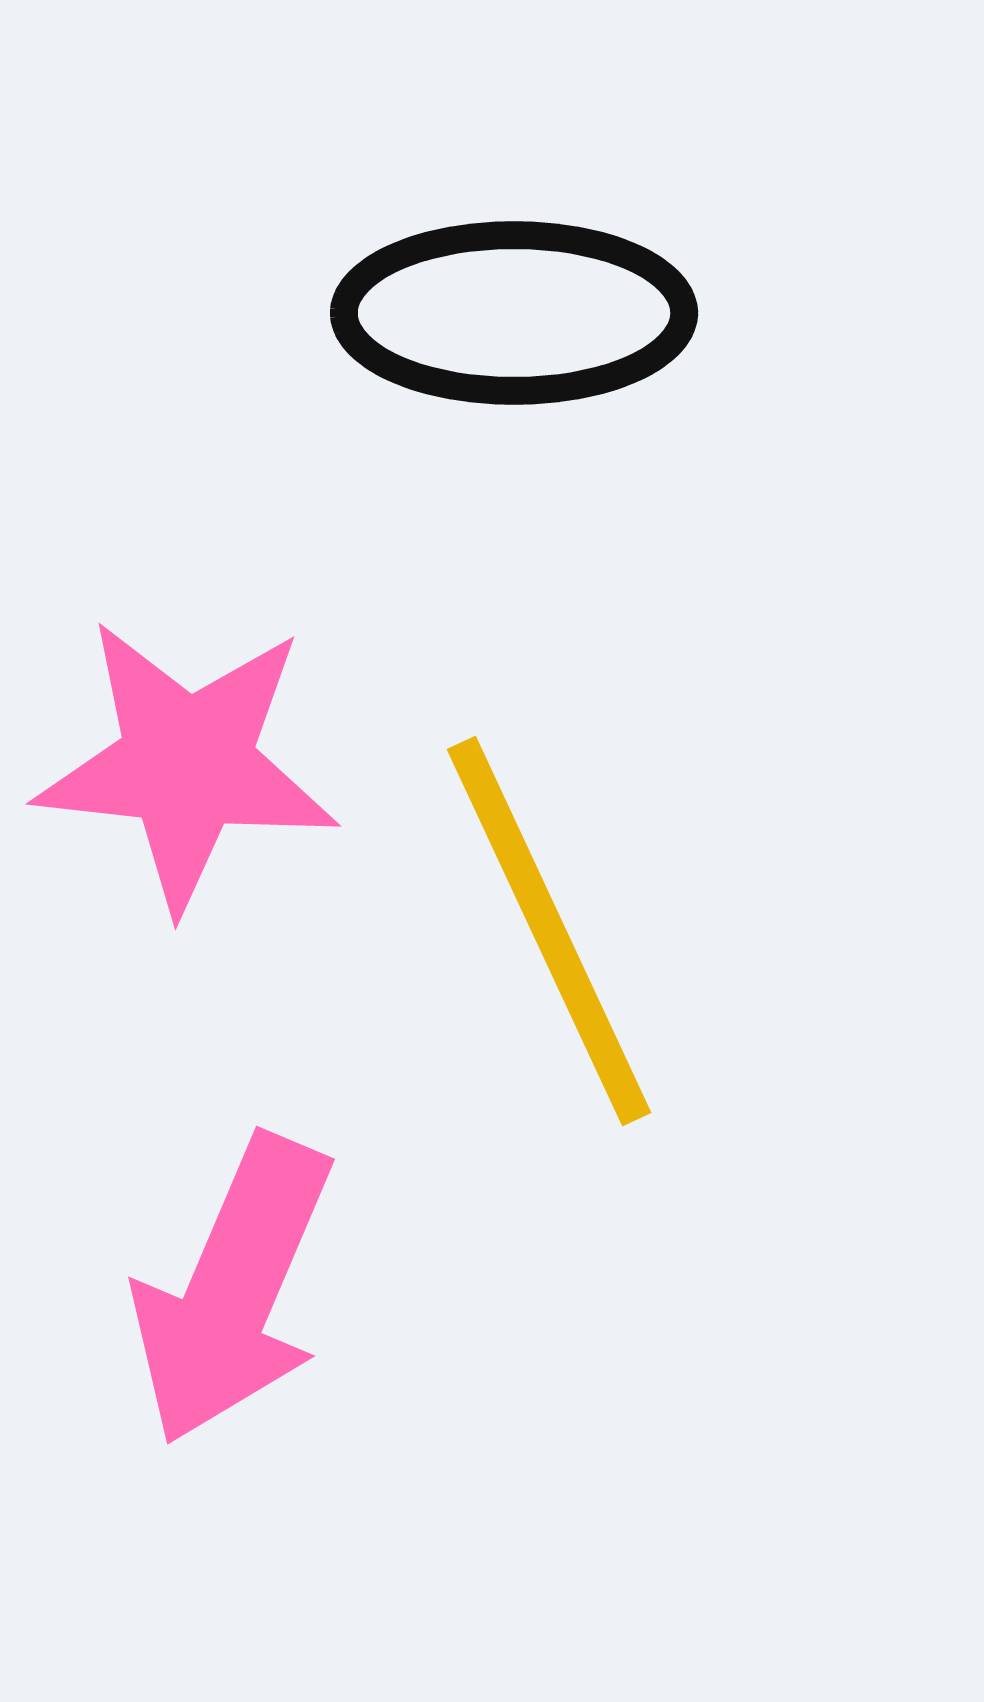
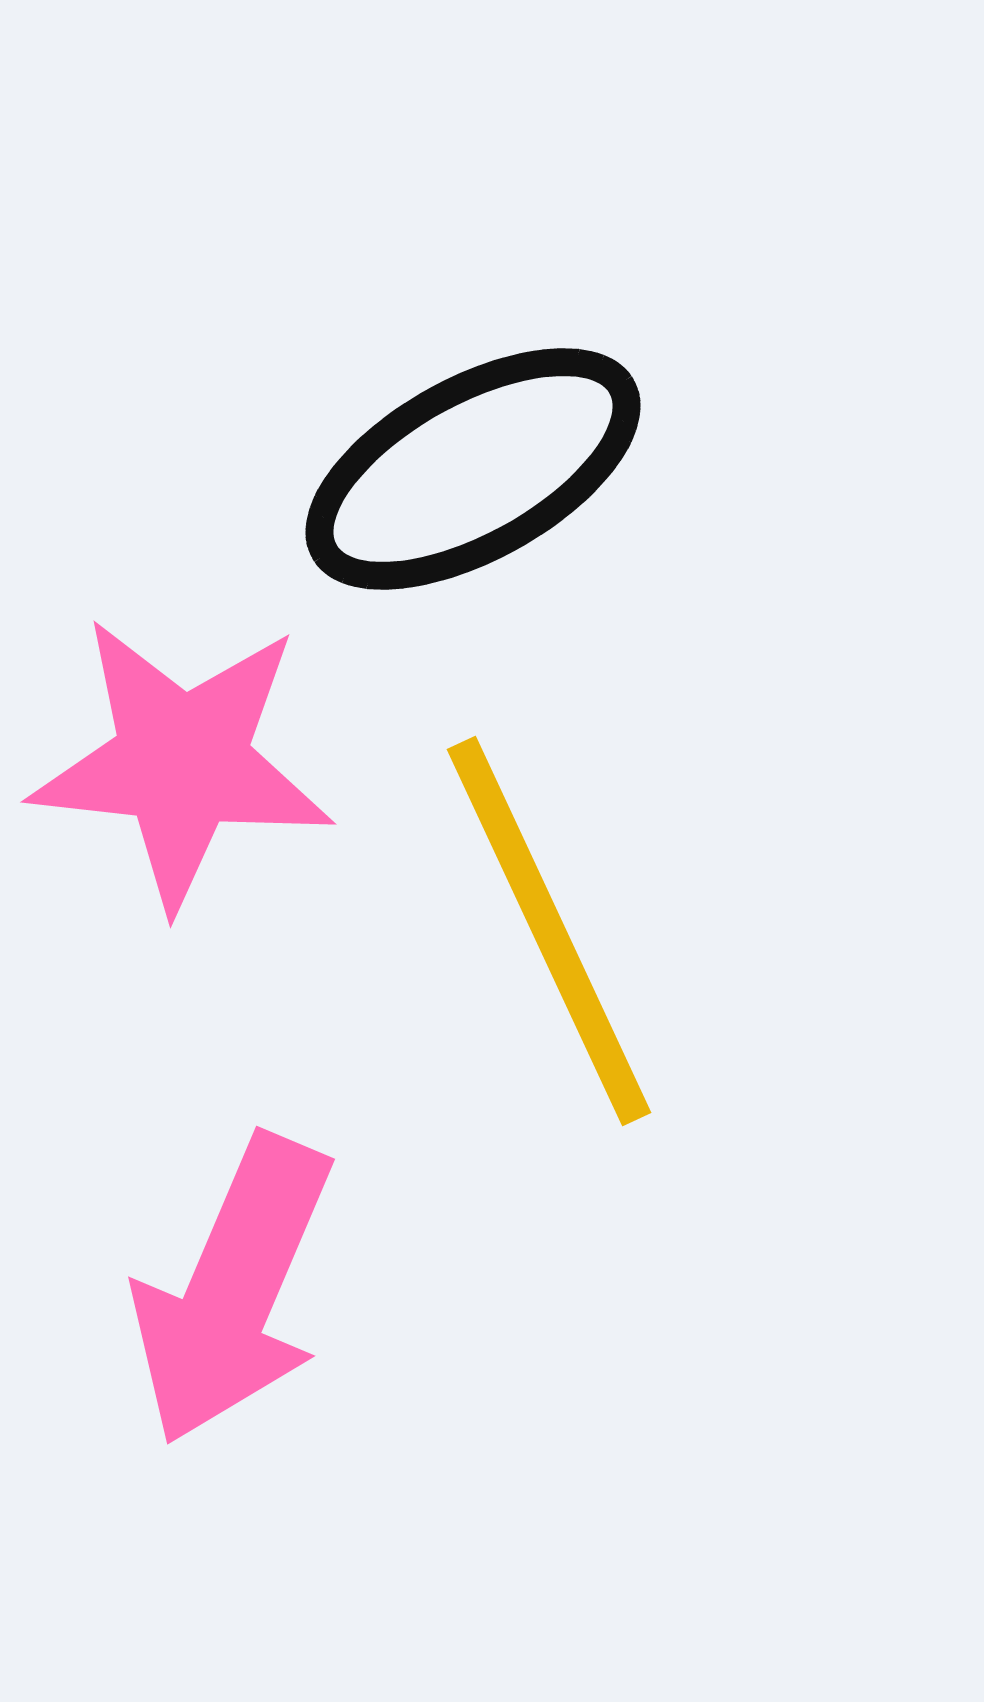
black ellipse: moved 41 px left, 156 px down; rotated 29 degrees counterclockwise
pink star: moved 5 px left, 2 px up
